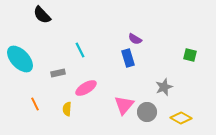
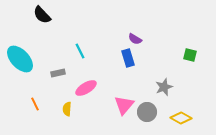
cyan line: moved 1 px down
